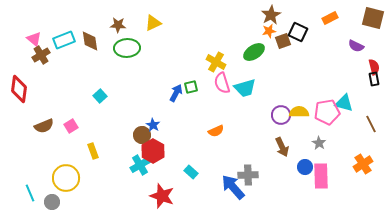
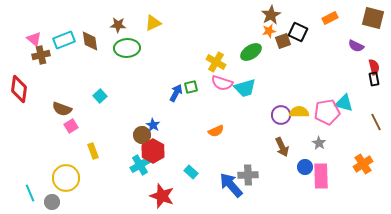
green ellipse at (254, 52): moved 3 px left
brown cross at (41, 55): rotated 18 degrees clockwise
pink semicircle at (222, 83): rotated 55 degrees counterclockwise
brown line at (371, 124): moved 5 px right, 2 px up
brown semicircle at (44, 126): moved 18 px right, 17 px up; rotated 42 degrees clockwise
blue arrow at (233, 187): moved 2 px left, 2 px up
